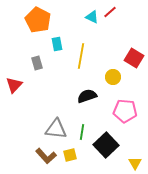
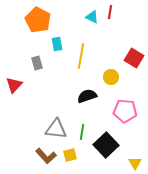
red line: rotated 40 degrees counterclockwise
yellow circle: moved 2 px left
